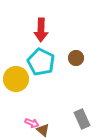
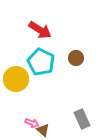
red arrow: moved 1 px left; rotated 60 degrees counterclockwise
